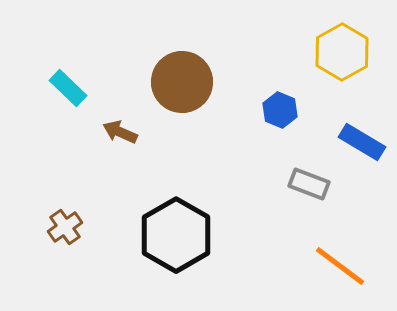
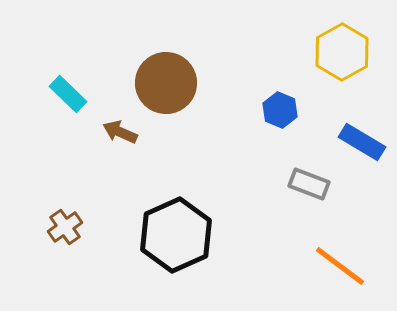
brown circle: moved 16 px left, 1 px down
cyan rectangle: moved 6 px down
black hexagon: rotated 6 degrees clockwise
